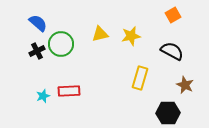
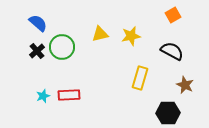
green circle: moved 1 px right, 3 px down
black cross: rotated 14 degrees counterclockwise
red rectangle: moved 4 px down
